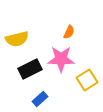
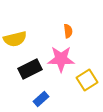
orange semicircle: moved 1 px left, 1 px up; rotated 32 degrees counterclockwise
yellow semicircle: moved 2 px left
blue rectangle: moved 1 px right
